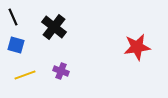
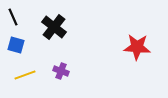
red star: rotated 12 degrees clockwise
